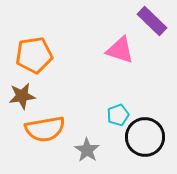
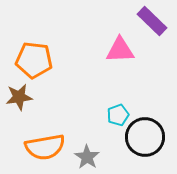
pink triangle: rotated 20 degrees counterclockwise
orange pentagon: moved 5 px down; rotated 15 degrees clockwise
brown star: moved 3 px left, 1 px down
orange semicircle: moved 18 px down
gray star: moved 7 px down
